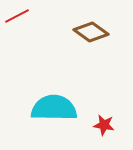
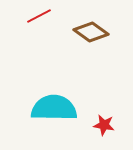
red line: moved 22 px right
